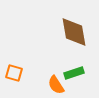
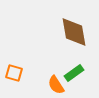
green rectangle: rotated 18 degrees counterclockwise
